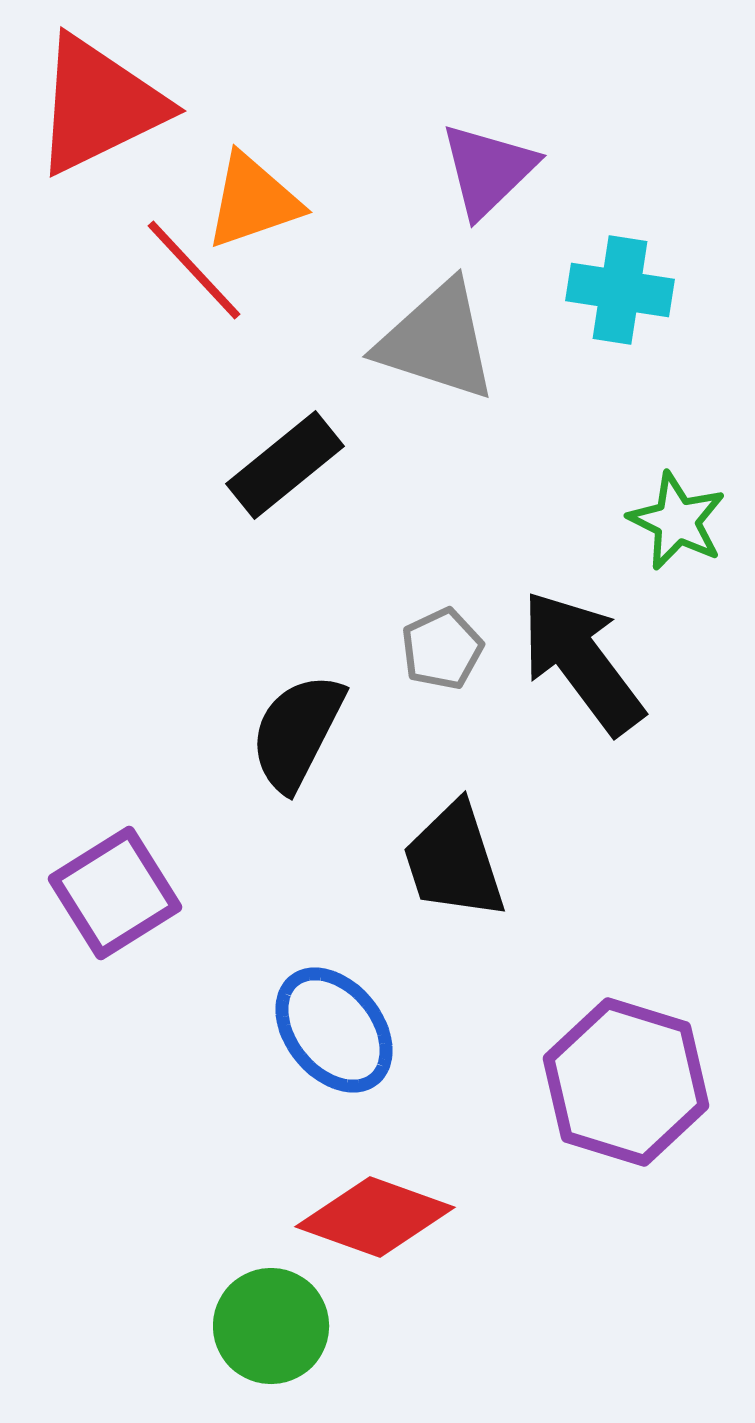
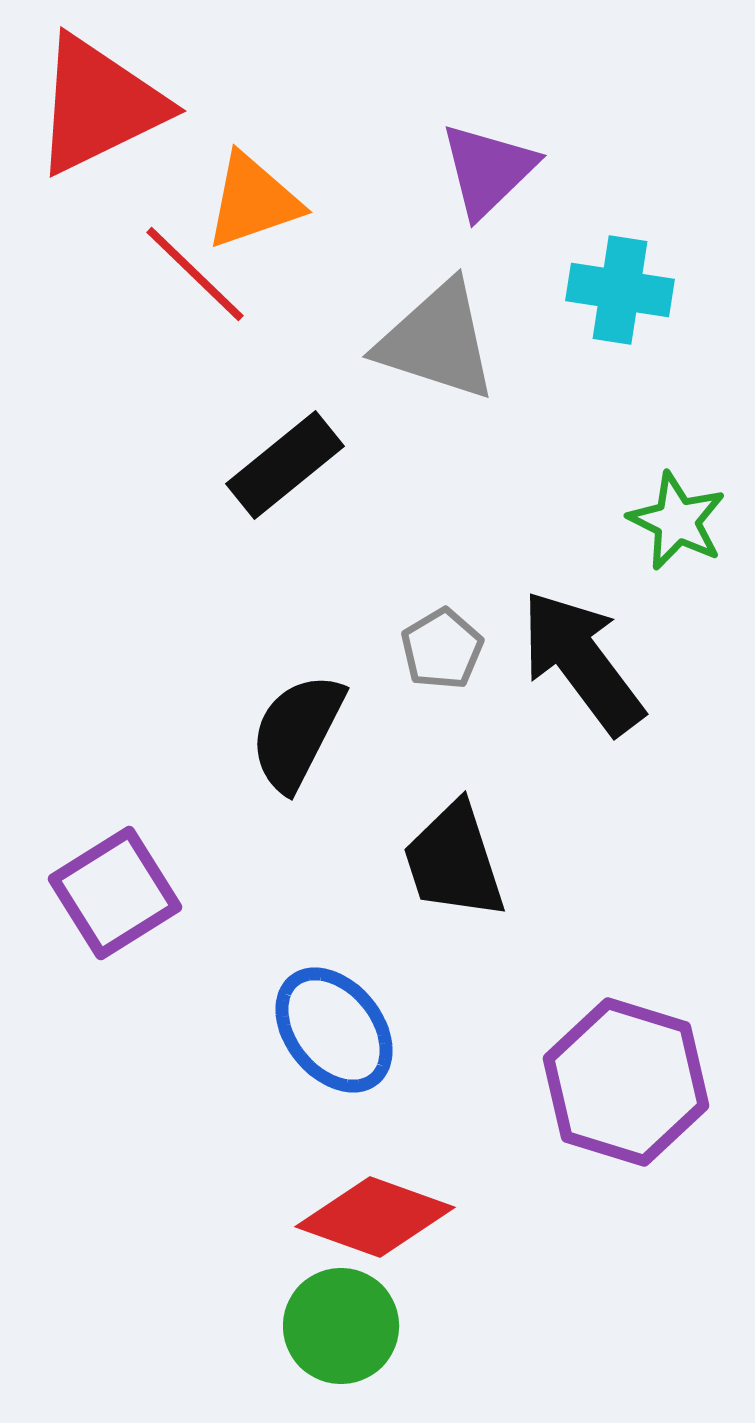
red line: moved 1 px right, 4 px down; rotated 3 degrees counterclockwise
gray pentagon: rotated 6 degrees counterclockwise
green circle: moved 70 px right
